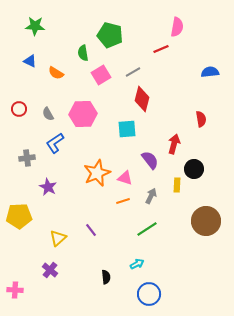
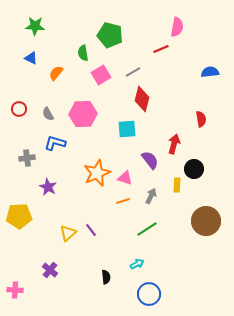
blue triangle: moved 1 px right, 3 px up
orange semicircle: rotated 98 degrees clockwise
blue L-shape: rotated 50 degrees clockwise
yellow triangle: moved 10 px right, 5 px up
